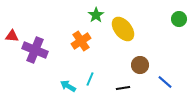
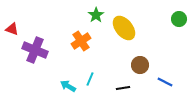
yellow ellipse: moved 1 px right, 1 px up
red triangle: moved 7 px up; rotated 16 degrees clockwise
blue line: rotated 14 degrees counterclockwise
